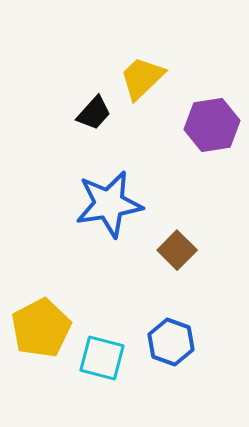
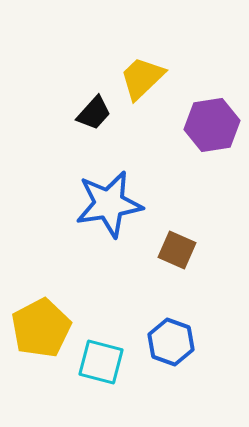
brown square: rotated 21 degrees counterclockwise
cyan square: moved 1 px left, 4 px down
